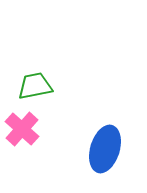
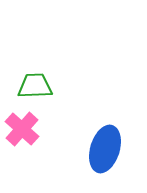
green trapezoid: rotated 9 degrees clockwise
